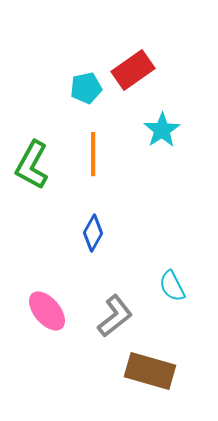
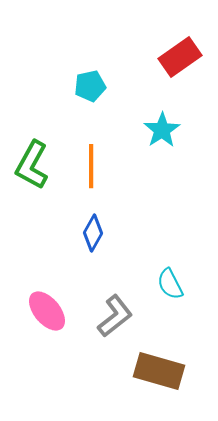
red rectangle: moved 47 px right, 13 px up
cyan pentagon: moved 4 px right, 2 px up
orange line: moved 2 px left, 12 px down
cyan semicircle: moved 2 px left, 2 px up
brown rectangle: moved 9 px right
